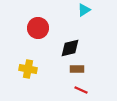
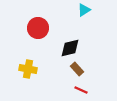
brown rectangle: rotated 48 degrees clockwise
